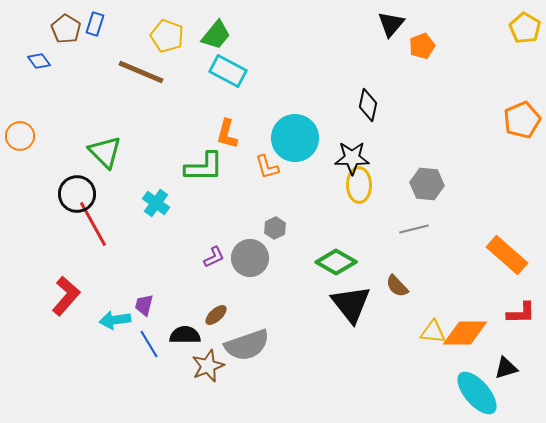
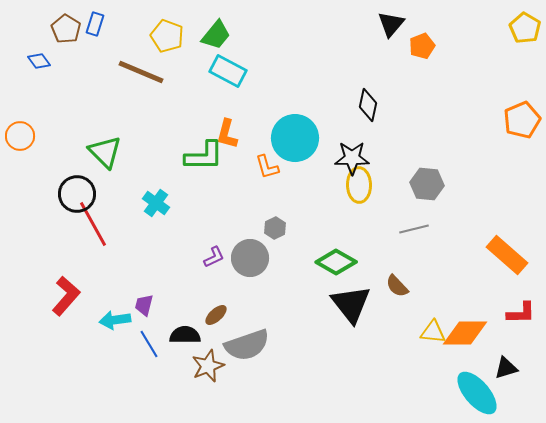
green L-shape at (204, 167): moved 11 px up
